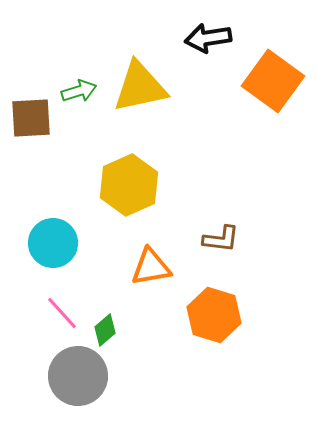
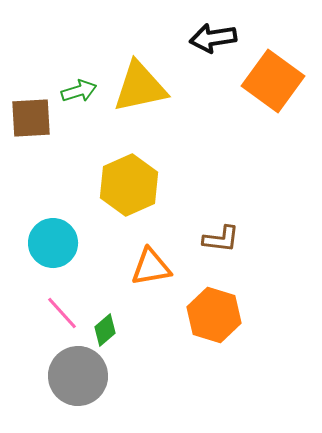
black arrow: moved 5 px right
